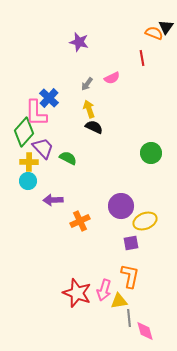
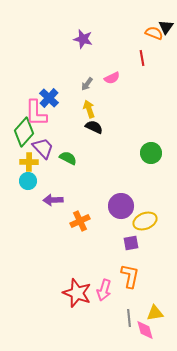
purple star: moved 4 px right, 3 px up
yellow triangle: moved 36 px right, 12 px down
pink diamond: moved 1 px up
